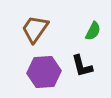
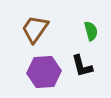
green semicircle: moved 2 px left; rotated 42 degrees counterclockwise
